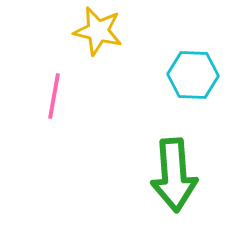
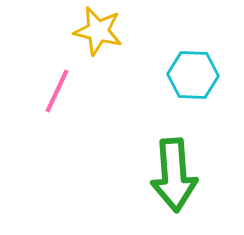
pink line: moved 3 px right, 5 px up; rotated 15 degrees clockwise
